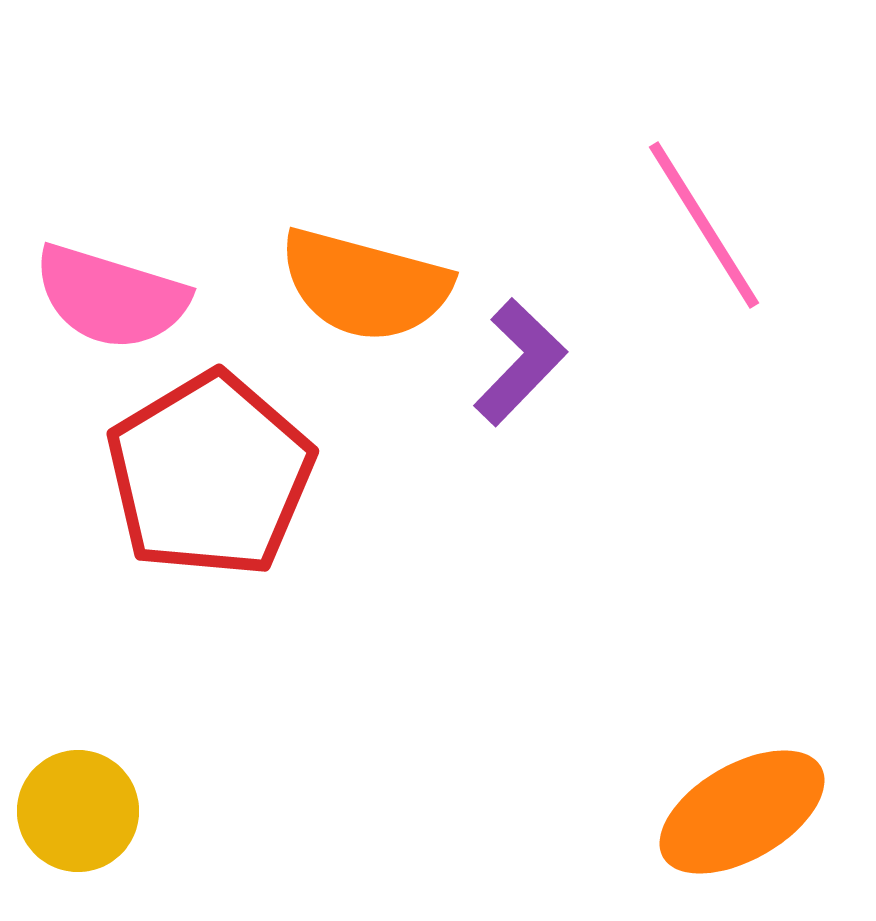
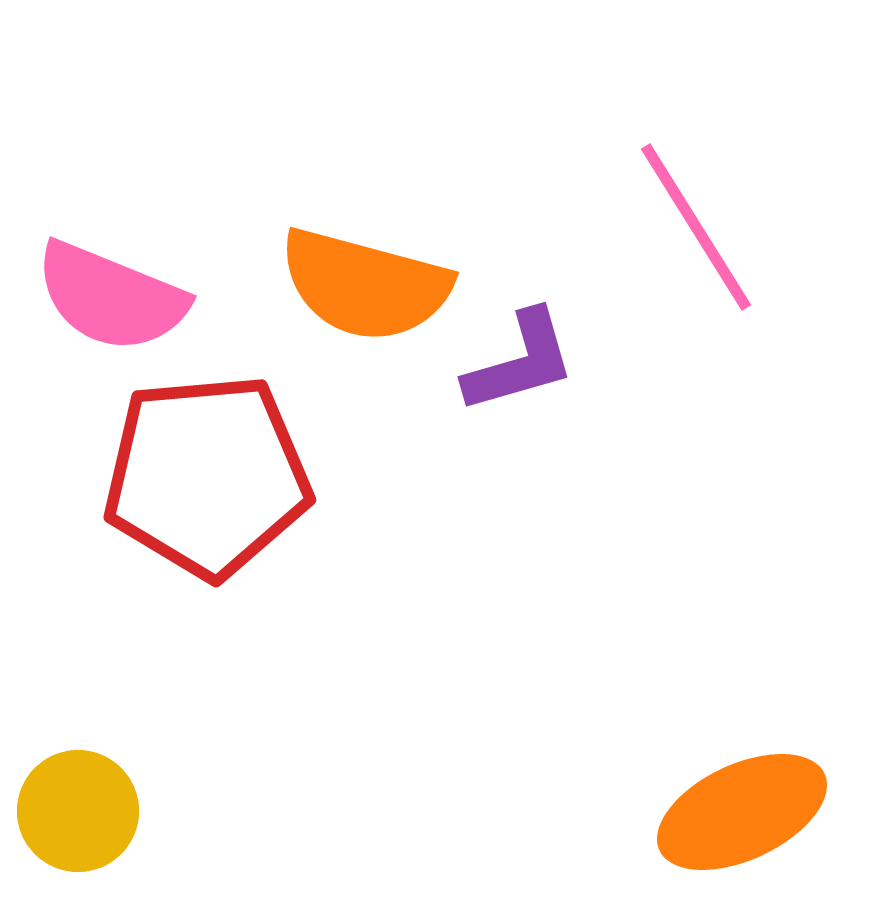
pink line: moved 8 px left, 2 px down
pink semicircle: rotated 5 degrees clockwise
purple L-shape: rotated 30 degrees clockwise
red pentagon: moved 3 px left, 1 px down; rotated 26 degrees clockwise
orange ellipse: rotated 5 degrees clockwise
